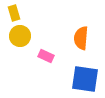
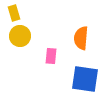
pink rectangle: moved 5 px right; rotated 70 degrees clockwise
